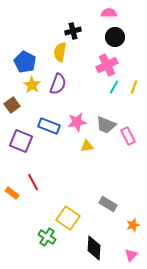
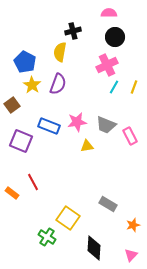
pink rectangle: moved 2 px right
